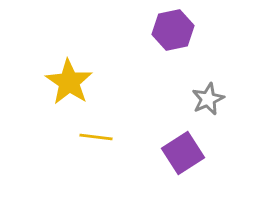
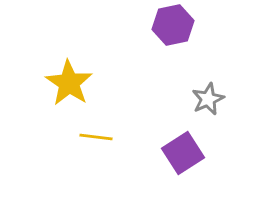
purple hexagon: moved 5 px up
yellow star: moved 1 px down
